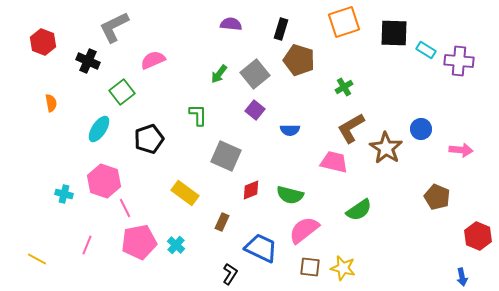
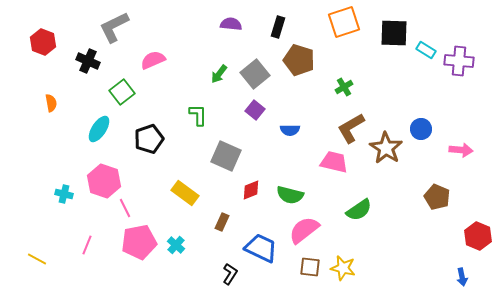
black rectangle at (281, 29): moved 3 px left, 2 px up
